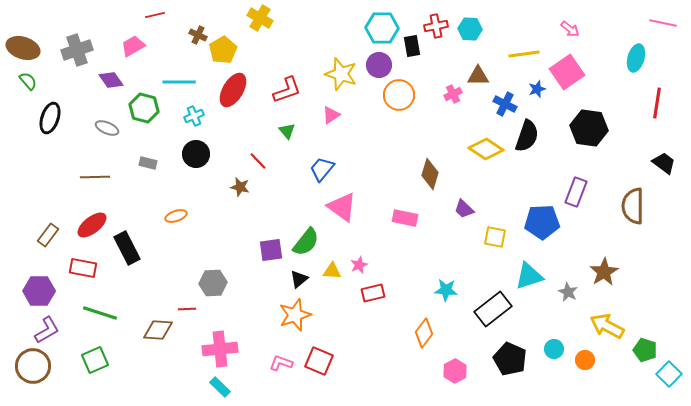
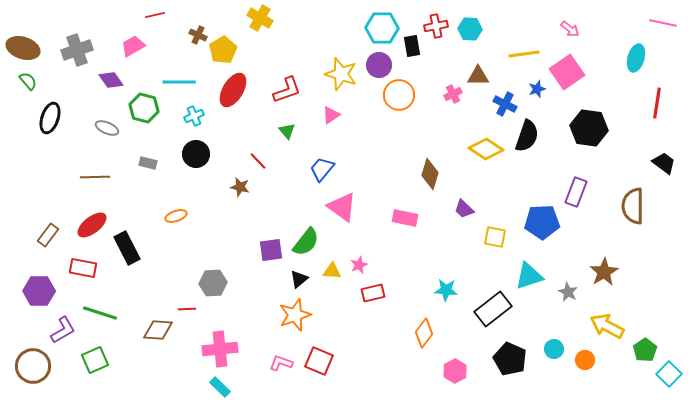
purple L-shape at (47, 330): moved 16 px right
green pentagon at (645, 350): rotated 20 degrees clockwise
